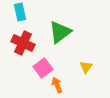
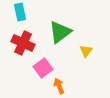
yellow triangle: moved 16 px up
orange arrow: moved 2 px right, 1 px down
